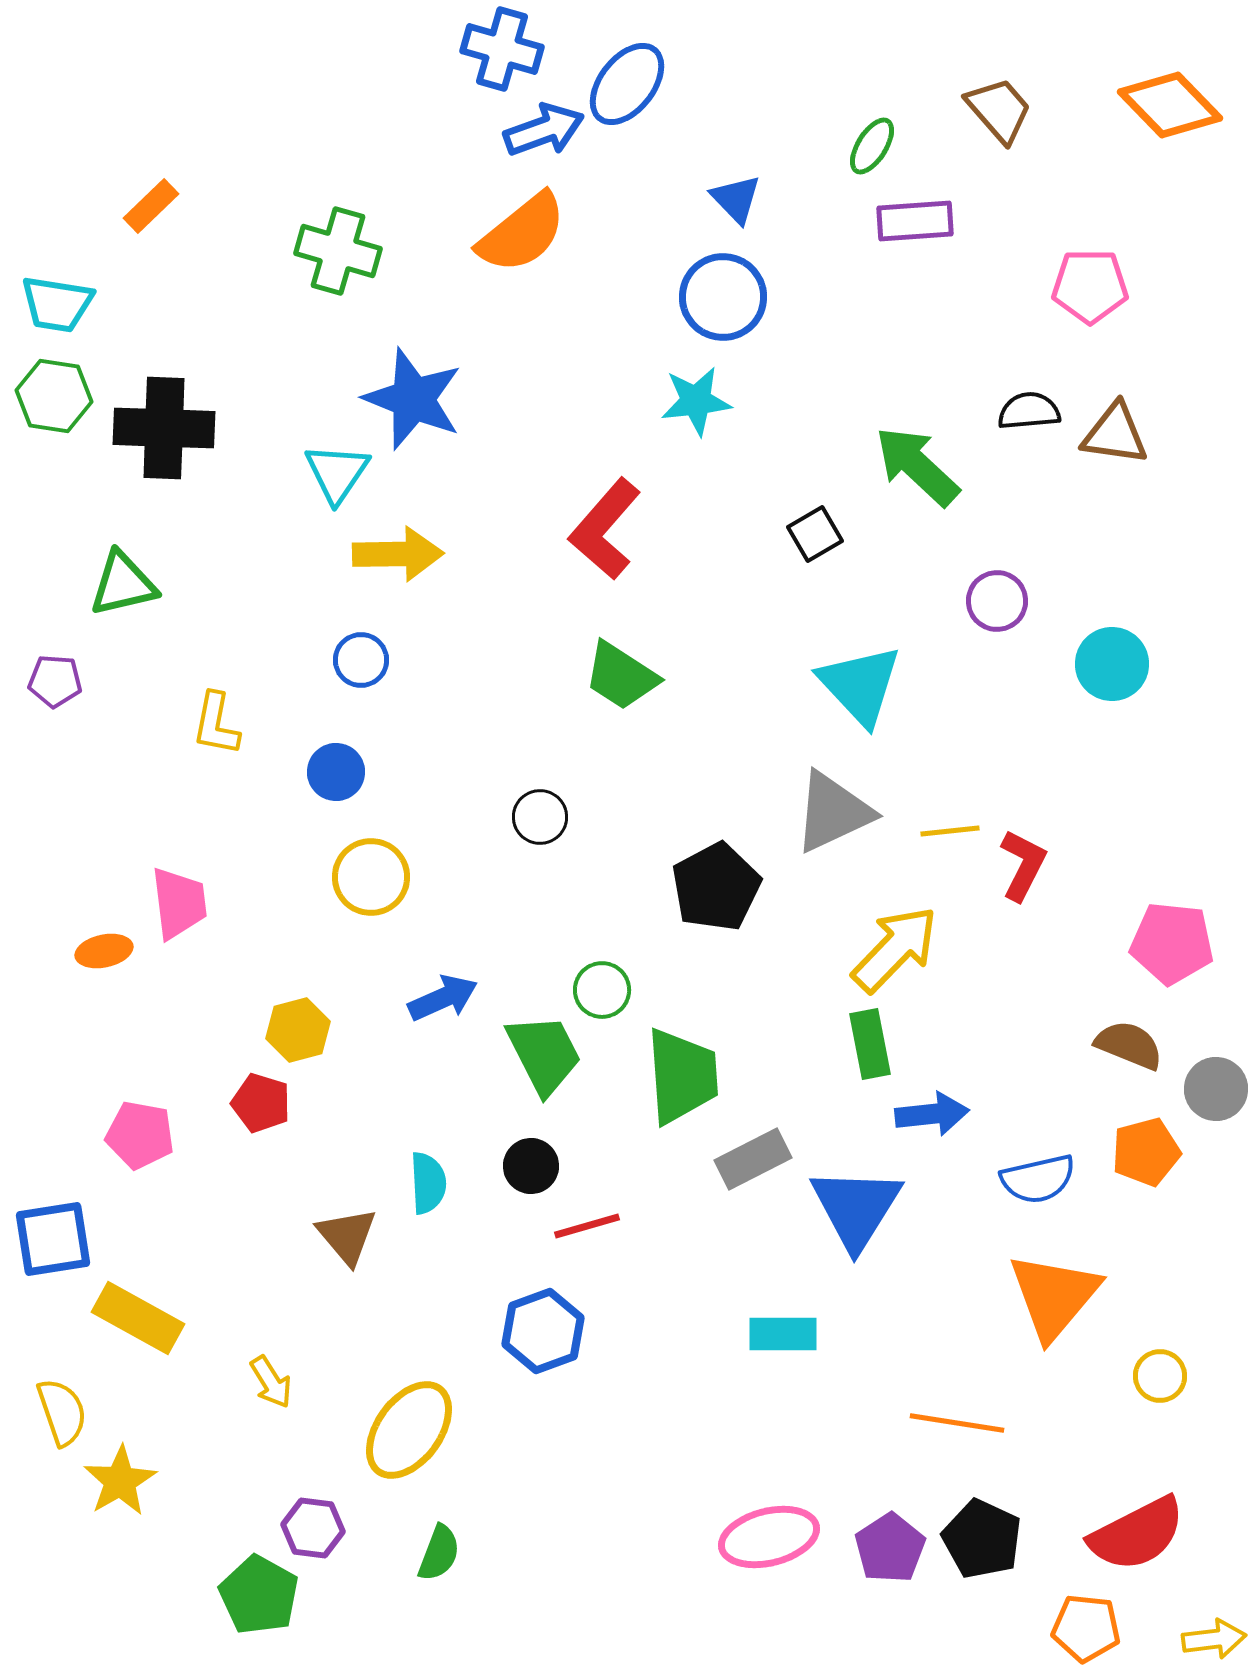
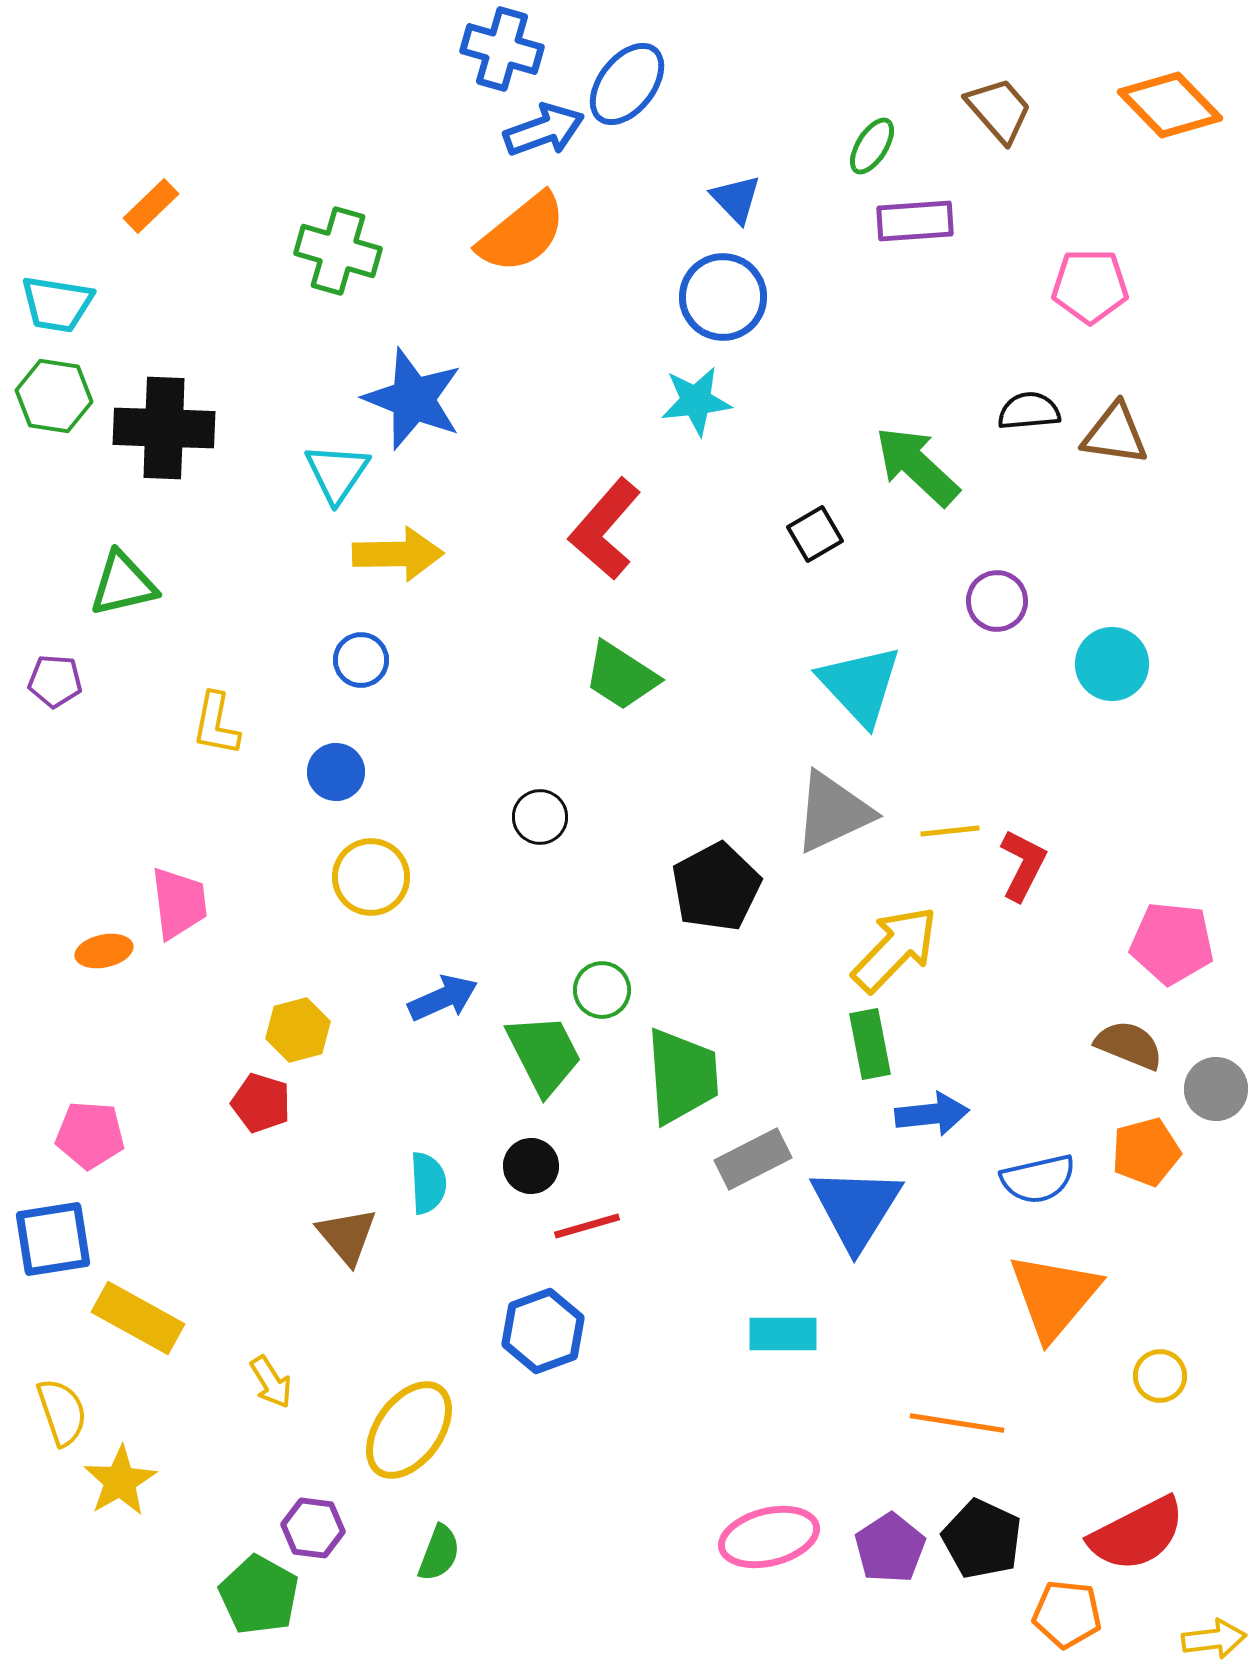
pink pentagon at (140, 1135): moved 50 px left; rotated 6 degrees counterclockwise
orange pentagon at (1086, 1628): moved 19 px left, 14 px up
